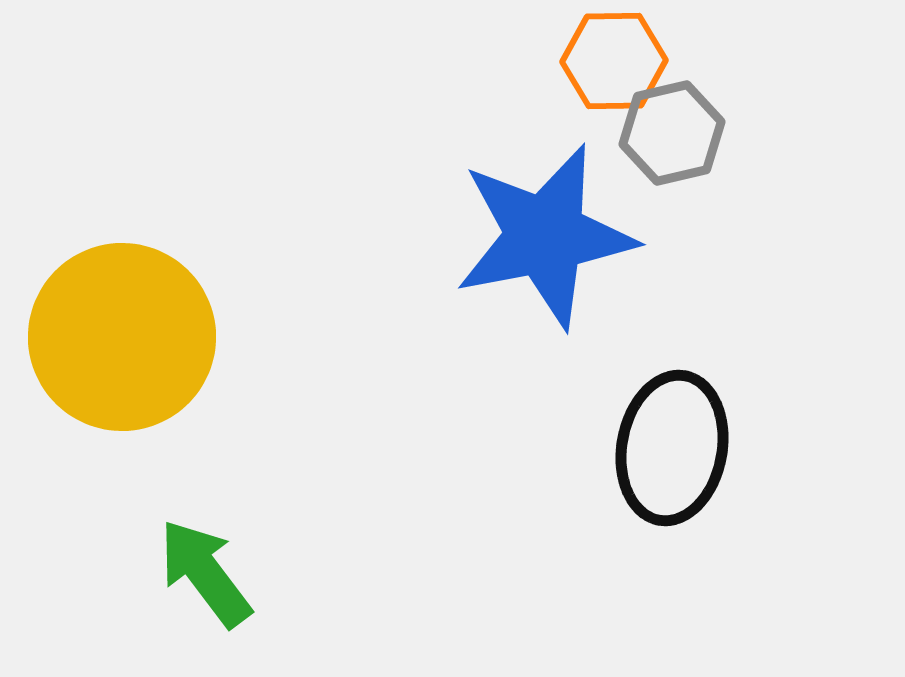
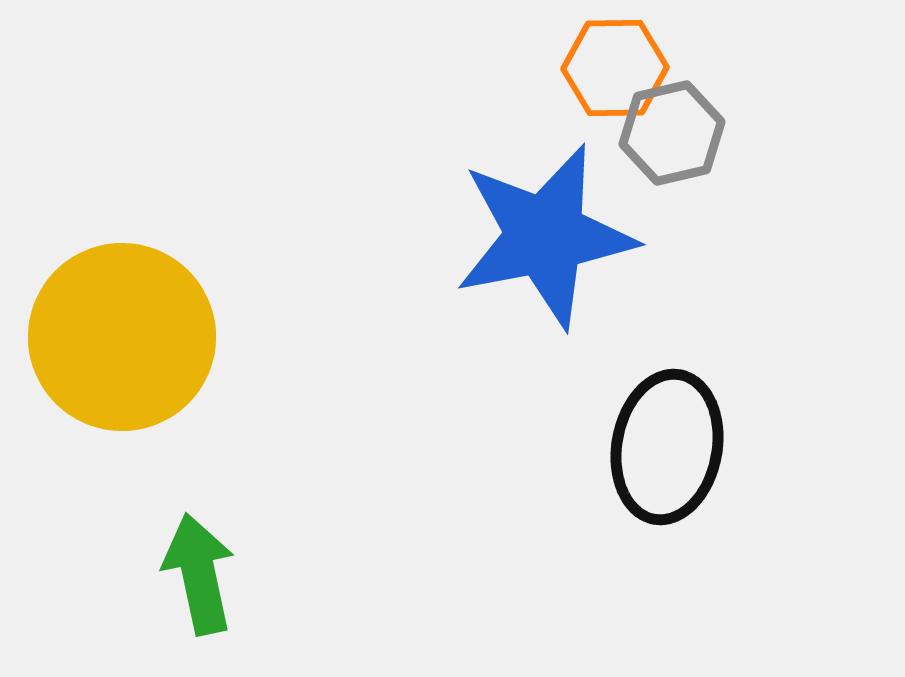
orange hexagon: moved 1 px right, 7 px down
black ellipse: moved 5 px left, 1 px up
green arrow: moved 6 px left, 1 px down; rotated 25 degrees clockwise
